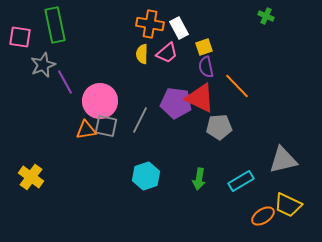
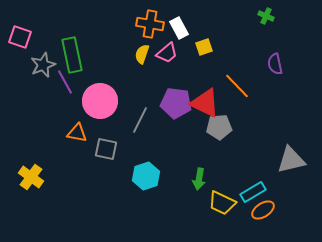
green rectangle: moved 17 px right, 30 px down
pink square: rotated 10 degrees clockwise
yellow semicircle: rotated 18 degrees clockwise
purple semicircle: moved 69 px right, 3 px up
red triangle: moved 5 px right, 5 px down
gray square: moved 23 px down
orange triangle: moved 9 px left, 3 px down; rotated 20 degrees clockwise
gray triangle: moved 8 px right
cyan rectangle: moved 12 px right, 11 px down
yellow trapezoid: moved 66 px left, 2 px up
orange ellipse: moved 6 px up
